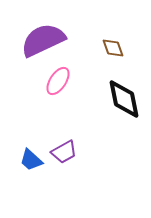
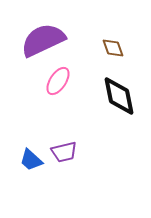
black diamond: moved 5 px left, 3 px up
purple trapezoid: rotated 16 degrees clockwise
